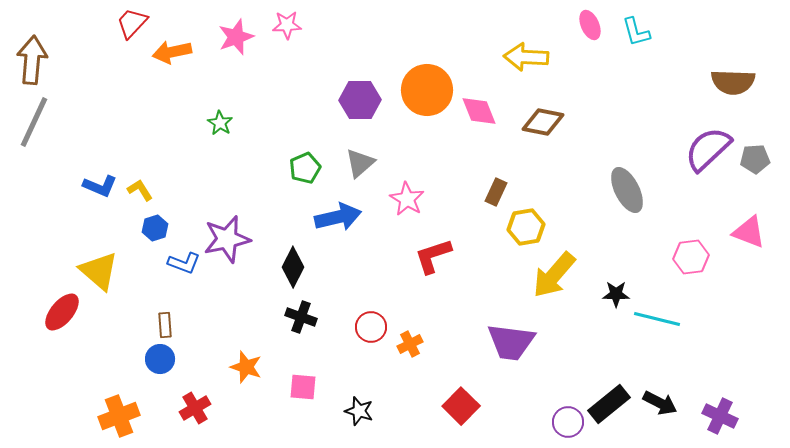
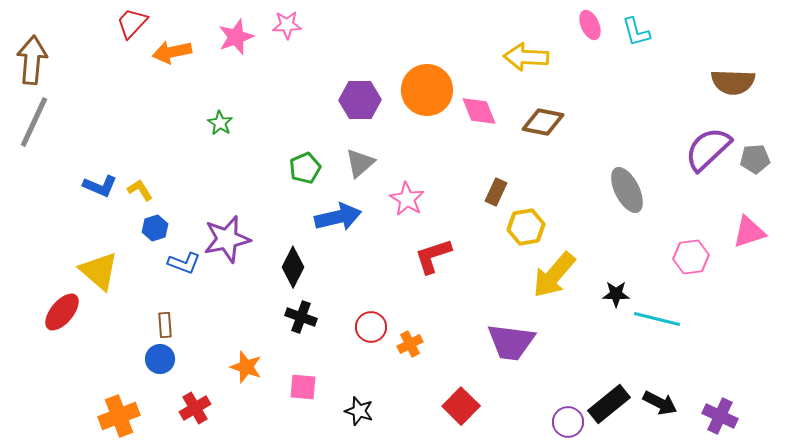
pink triangle at (749, 232): rotated 39 degrees counterclockwise
